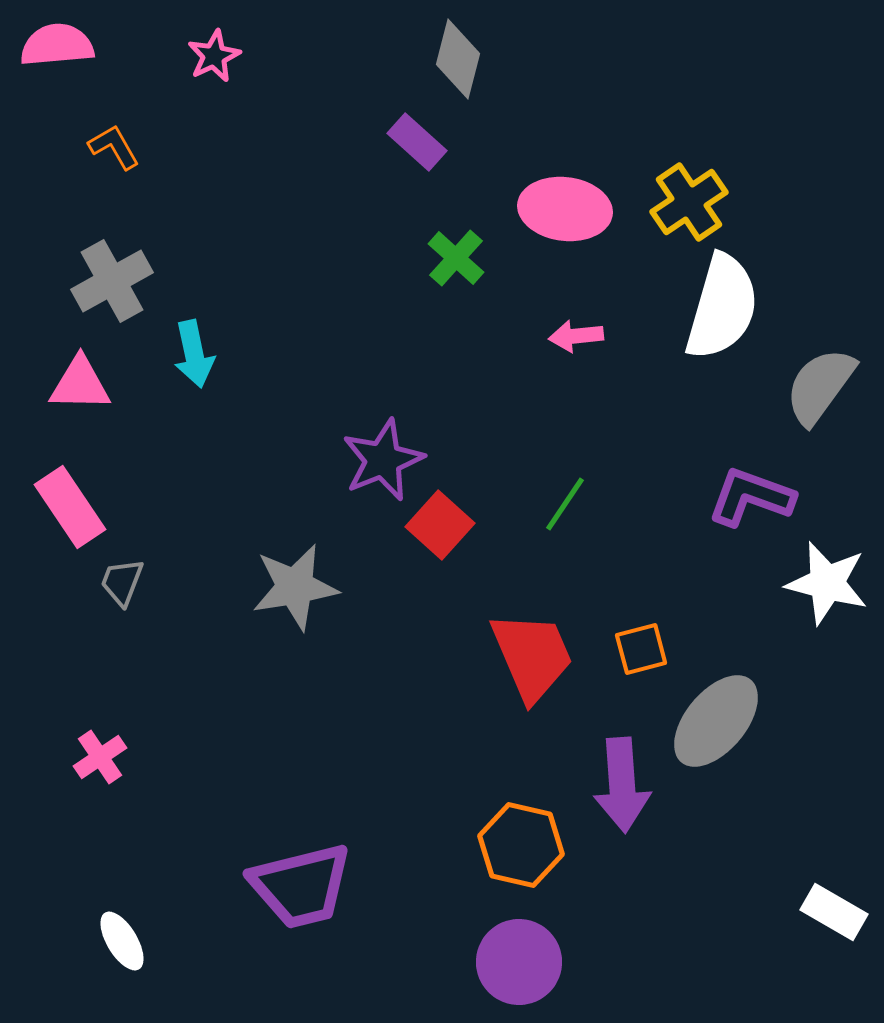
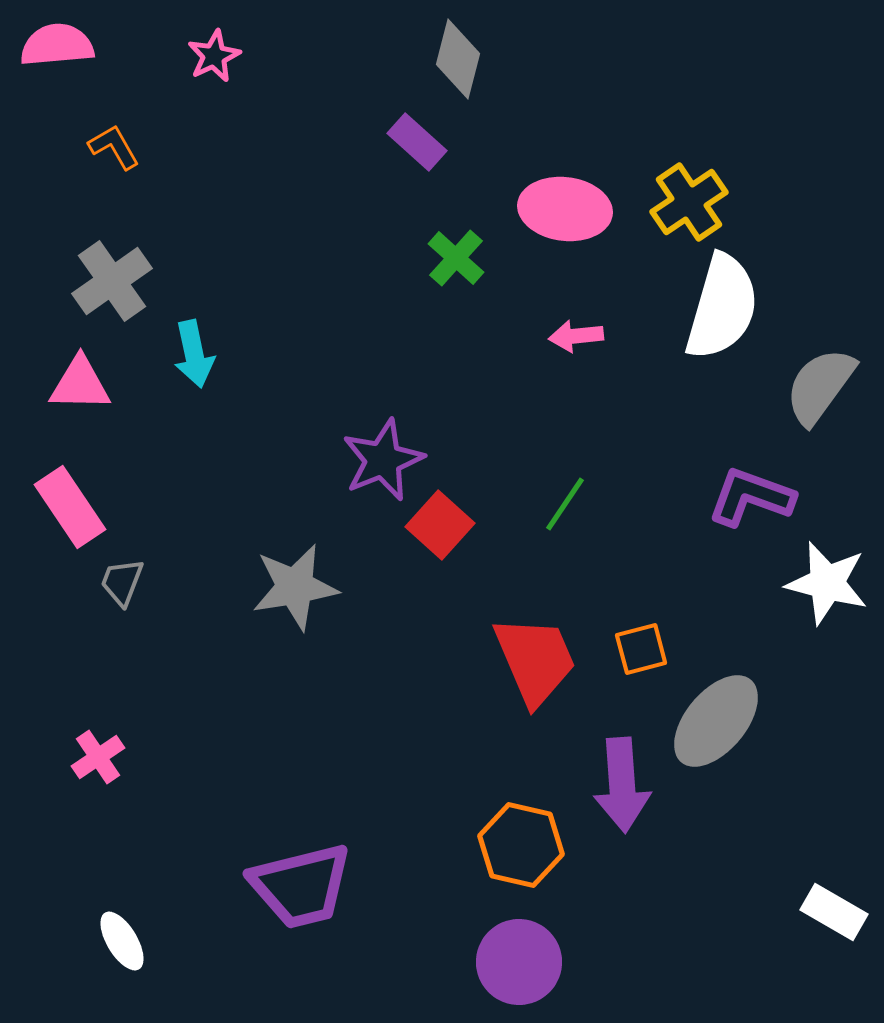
gray cross: rotated 6 degrees counterclockwise
red trapezoid: moved 3 px right, 4 px down
pink cross: moved 2 px left
